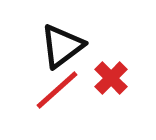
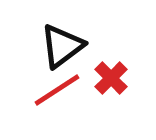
red line: rotated 9 degrees clockwise
